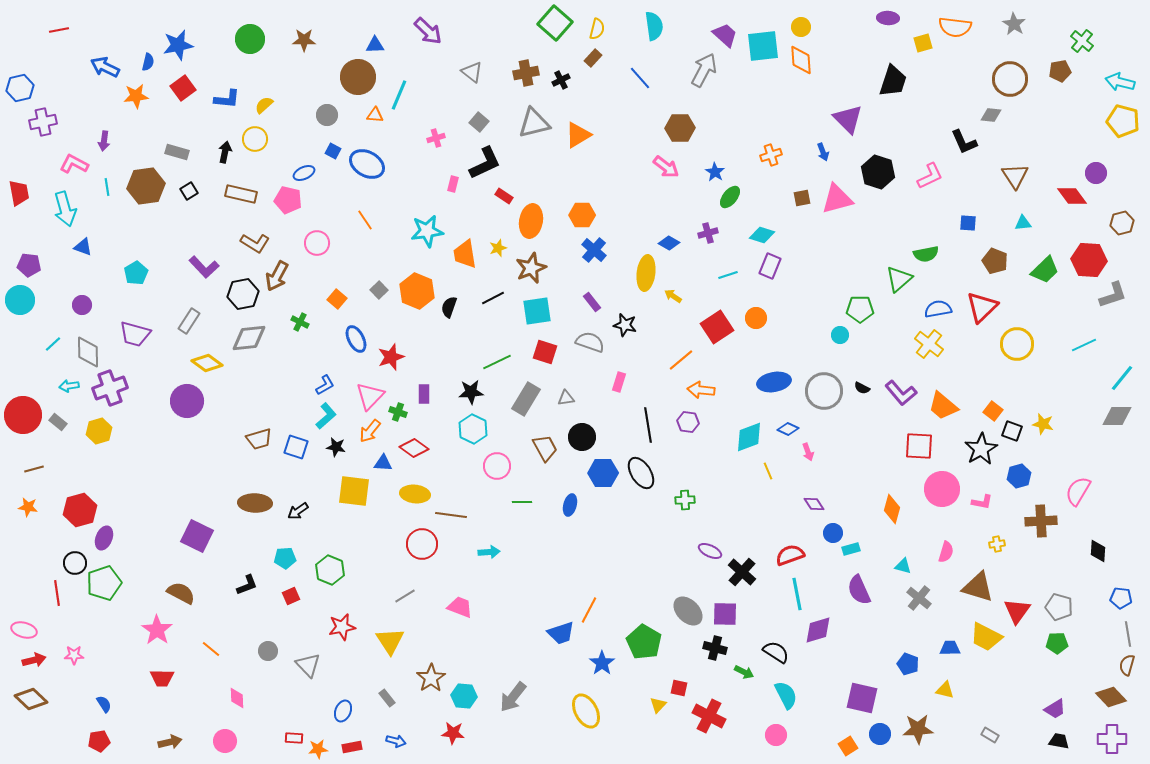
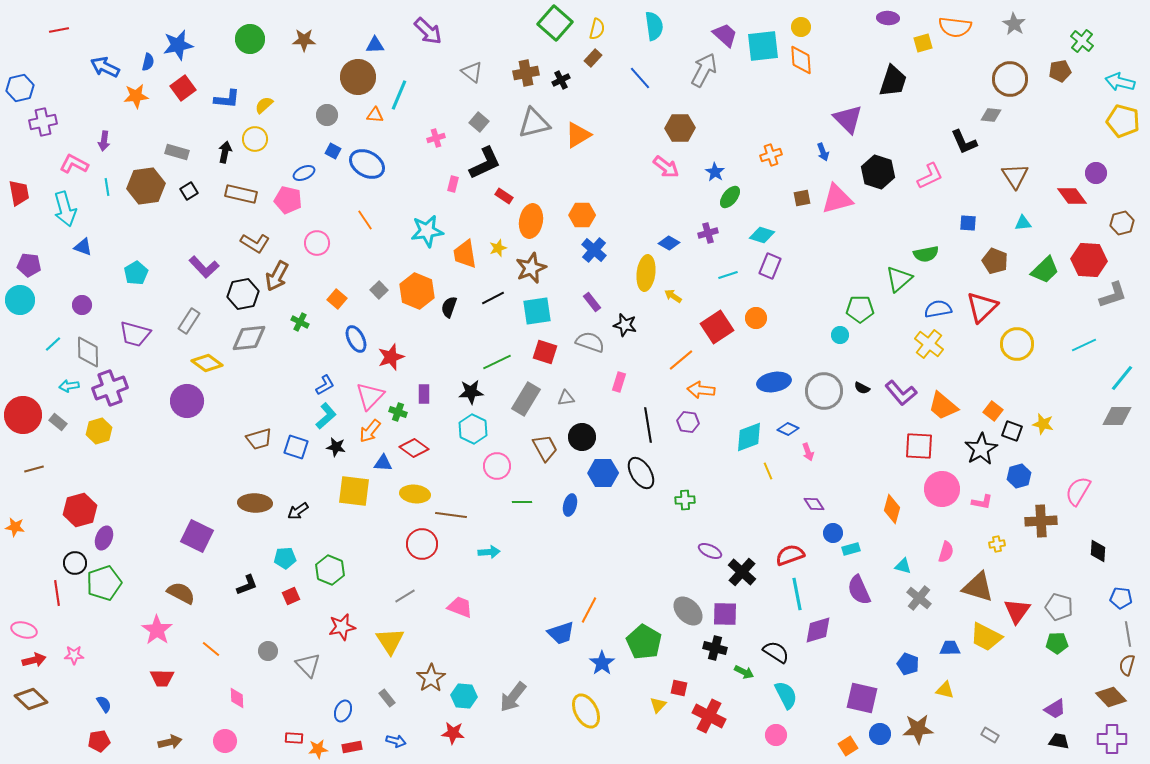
orange star at (28, 507): moved 13 px left, 20 px down
